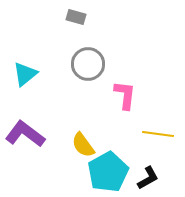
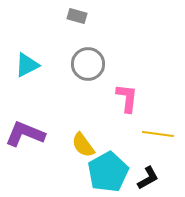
gray rectangle: moved 1 px right, 1 px up
cyan triangle: moved 2 px right, 9 px up; rotated 12 degrees clockwise
pink L-shape: moved 2 px right, 3 px down
purple L-shape: rotated 15 degrees counterclockwise
